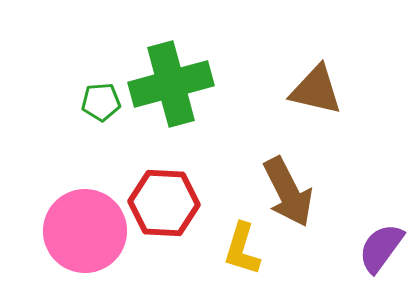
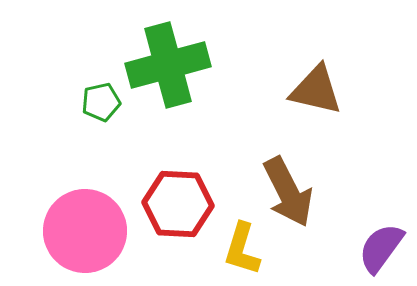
green cross: moved 3 px left, 19 px up
green pentagon: rotated 9 degrees counterclockwise
red hexagon: moved 14 px right, 1 px down
